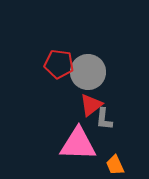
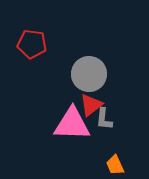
red pentagon: moved 27 px left, 20 px up
gray circle: moved 1 px right, 2 px down
pink triangle: moved 6 px left, 20 px up
